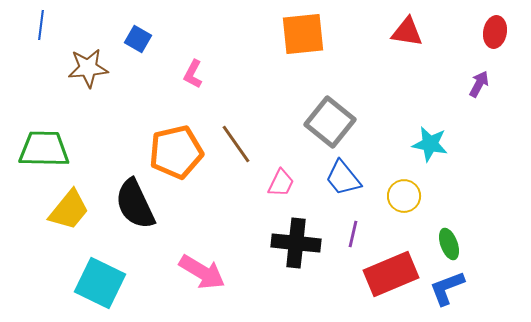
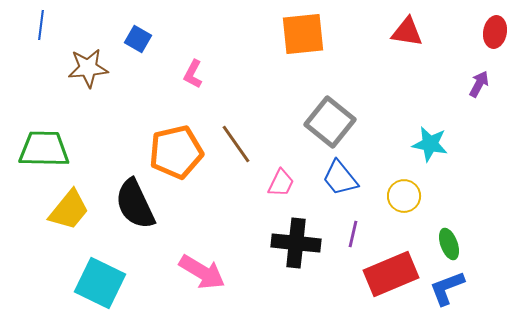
blue trapezoid: moved 3 px left
